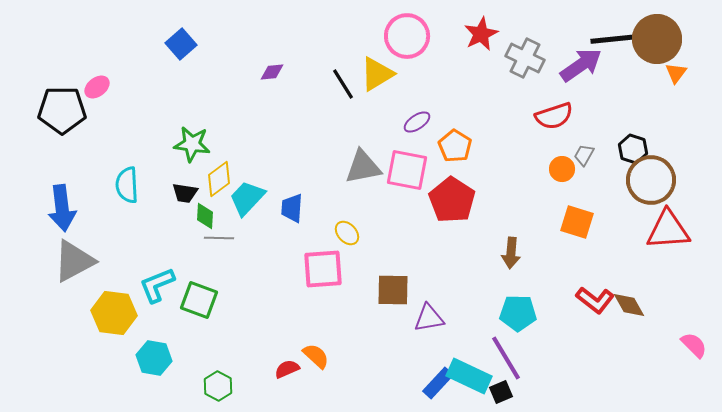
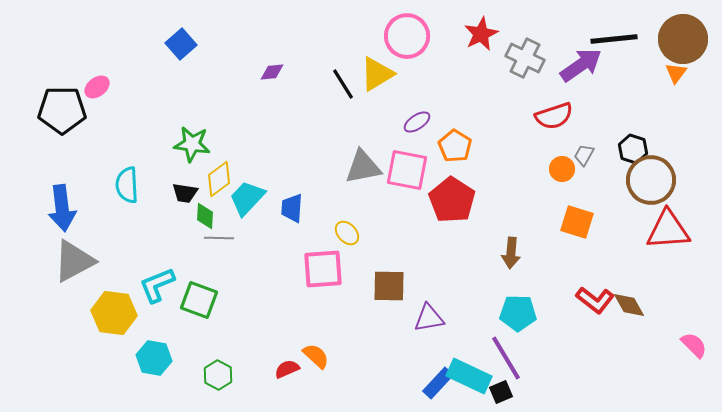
brown circle at (657, 39): moved 26 px right
brown square at (393, 290): moved 4 px left, 4 px up
green hexagon at (218, 386): moved 11 px up
